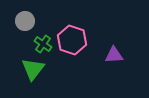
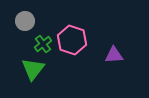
green cross: rotated 18 degrees clockwise
